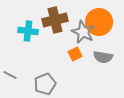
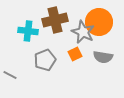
gray pentagon: moved 24 px up
